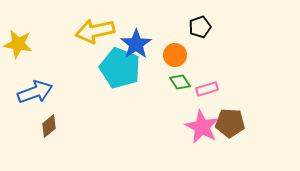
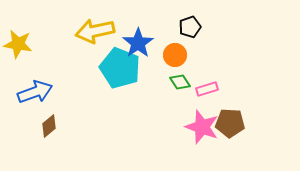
black pentagon: moved 10 px left
blue star: moved 2 px right, 1 px up
pink star: rotated 8 degrees counterclockwise
